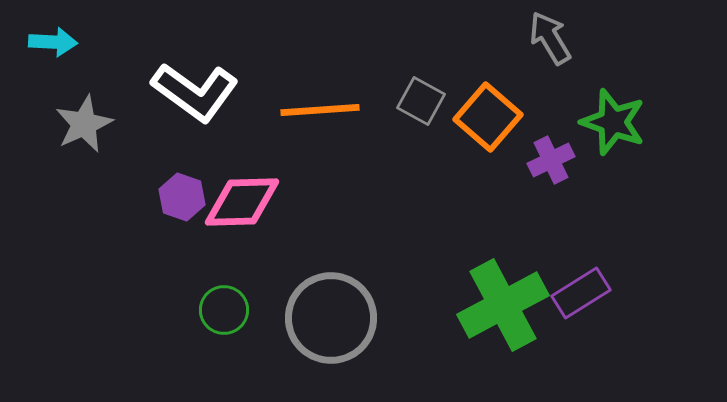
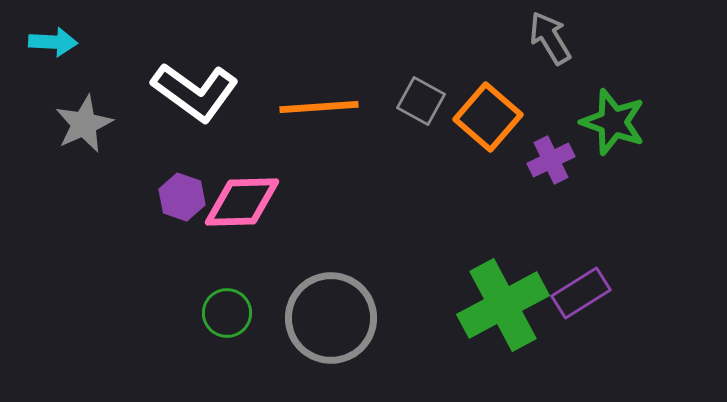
orange line: moved 1 px left, 3 px up
green circle: moved 3 px right, 3 px down
